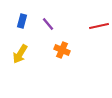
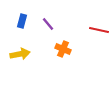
red line: moved 4 px down; rotated 24 degrees clockwise
orange cross: moved 1 px right, 1 px up
yellow arrow: rotated 132 degrees counterclockwise
